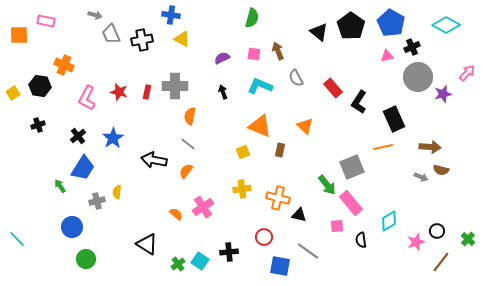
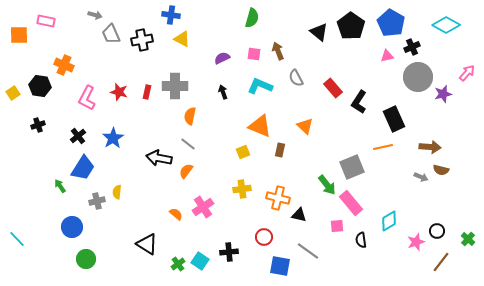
black arrow at (154, 160): moved 5 px right, 2 px up
